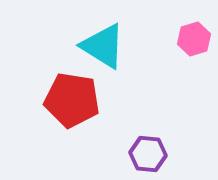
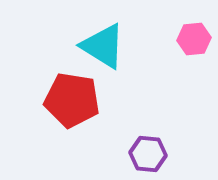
pink hexagon: rotated 12 degrees clockwise
